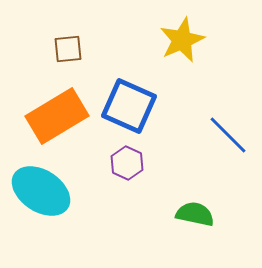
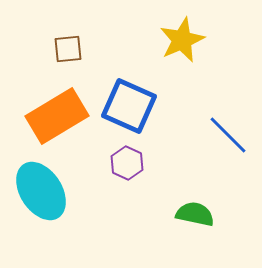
cyan ellipse: rotated 24 degrees clockwise
